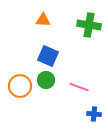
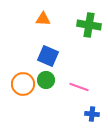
orange triangle: moved 1 px up
orange circle: moved 3 px right, 2 px up
blue cross: moved 2 px left
